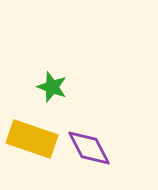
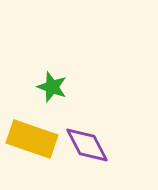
purple diamond: moved 2 px left, 3 px up
